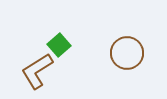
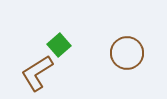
brown L-shape: moved 2 px down
